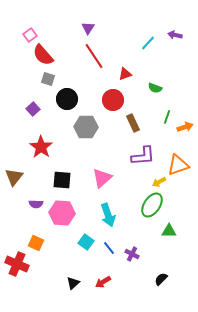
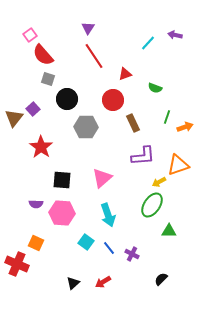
brown triangle: moved 59 px up
